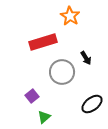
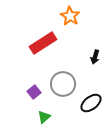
red rectangle: moved 1 px down; rotated 16 degrees counterclockwise
black arrow: moved 9 px right, 1 px up; rotated 48 degrees clockwise
gray circle: moved 1 px right, 12 px down
purple square: moved 2 px right, 4 px up
black ellipse: moved 1 px left, 1 px up
